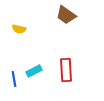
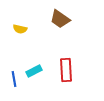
brown trapezoid: moved 6 px left, 4 px down
yellow semicircle: moved 1 px right
